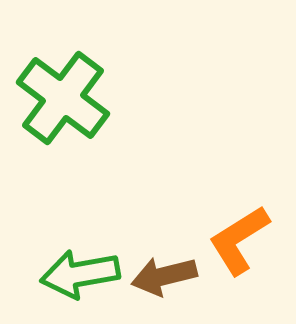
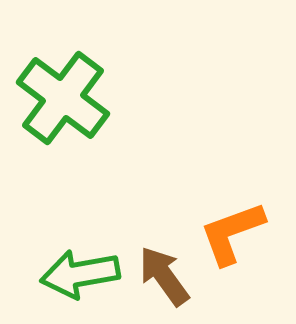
orange L-shape: moved 7 px left, 7 px up; rotated 12 degrees clockwise
brown arrow: rotated 68 degrees clockwise
